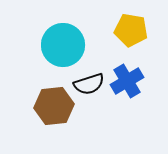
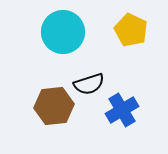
yellow pentagon: rotated 16 degrees clockwise
cyan circle: moved 13 px up
blue cross: moved 5 px left, 29 px down
